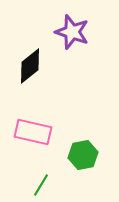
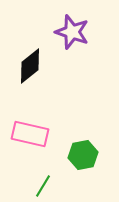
pink rectangle: moved 3 px left, 2 px down
green line: moved 2 px right, 1 px down
